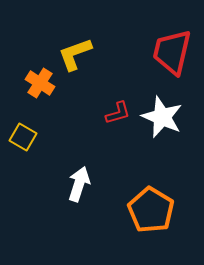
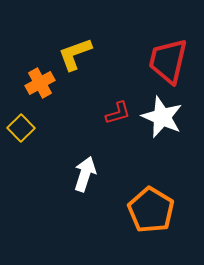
red trapezoid: moved 4 px left, 9 px down
orange cross: rotated 28 degrees clockwise
yellow square: moved 2 px left, 9 px up; rotated 16 degrees clockwise
white arrow: moved 6 px right, 10 px up
